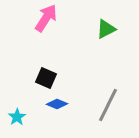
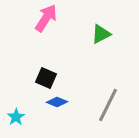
green triangle: moved 5 px left, 5 px down
blue diamond: moved 2 px up
cyan star: moved 1 px left
